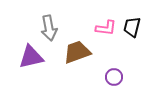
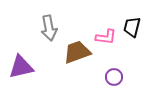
pink L-shape: moved 9 px down
purple triangle: moved 10 px left, 10 px down
